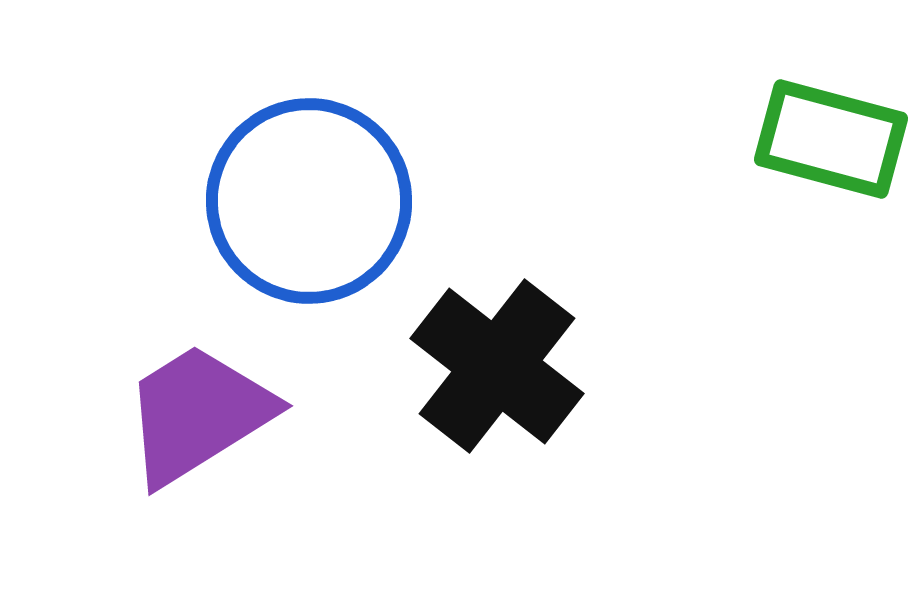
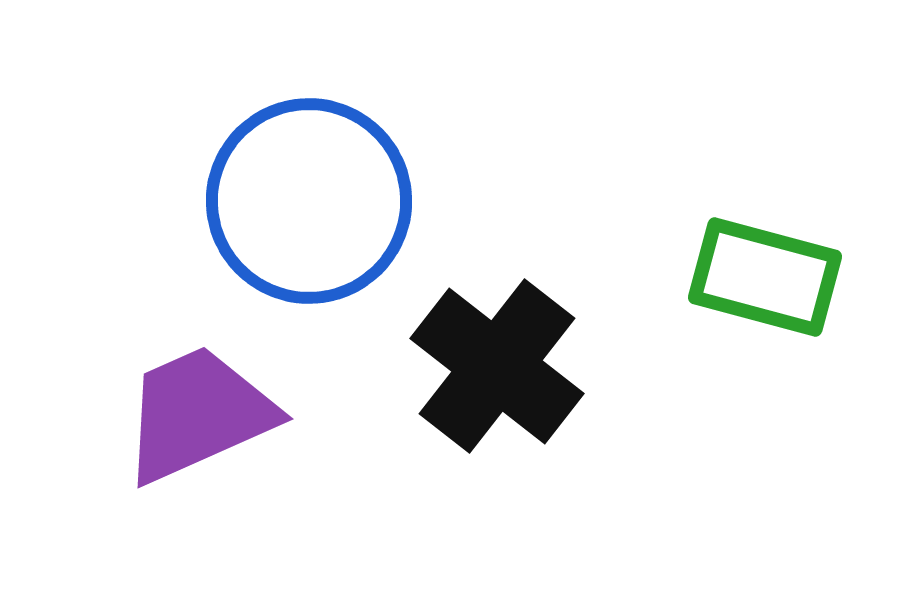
green rectangle: moved 66 px left, 138 px down
purple trapezoid: rotated 8 degrees clockwise
